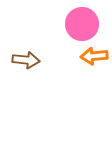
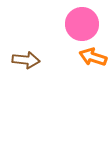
orange arrow: moved 1 px left, 1 px down; rotated 24 degrees clockwise
